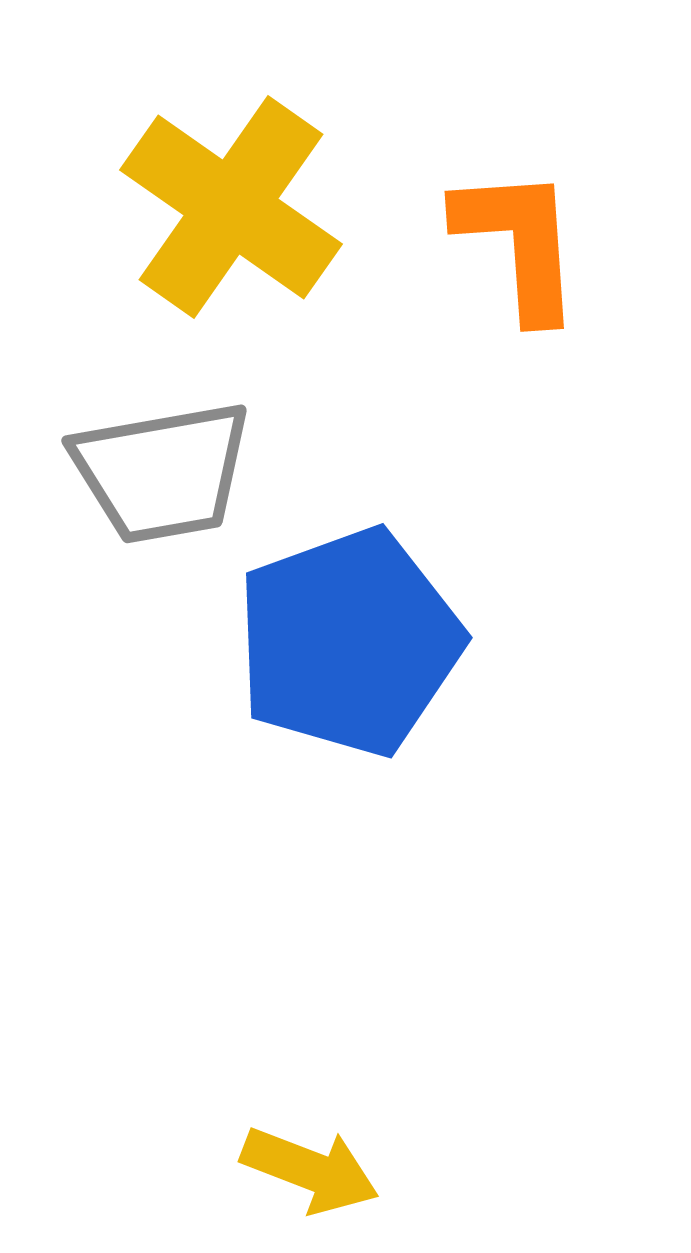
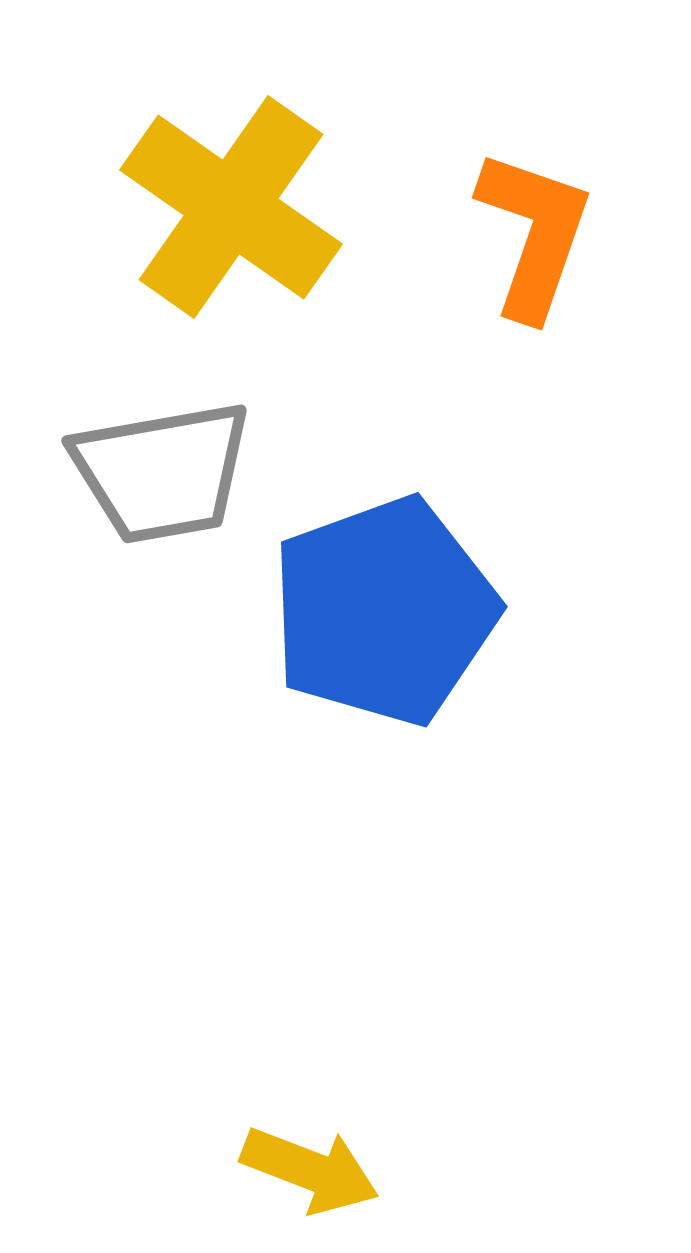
orange L-shape: moved 15 px right, 9 px up; rotated 23 degrees clockwise
blue pentagon: moved 35 px right, 31 px up
